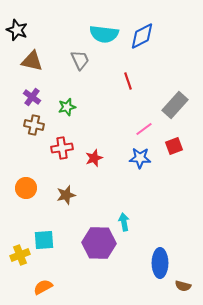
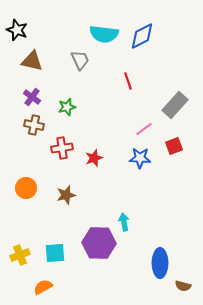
cyan square: moved 11 px right, 13 px down
